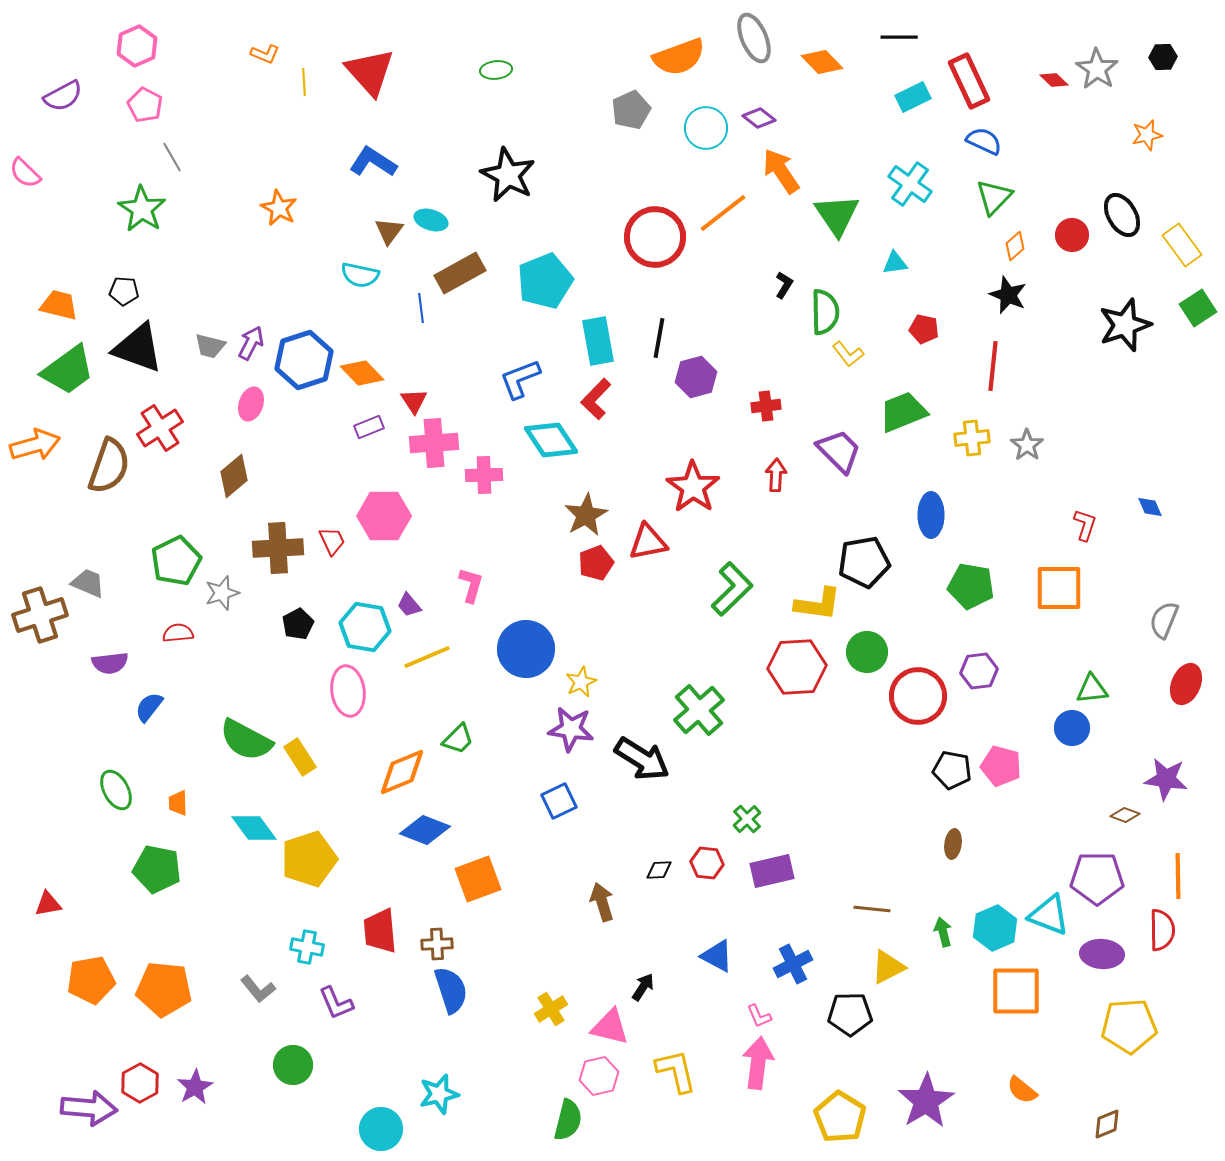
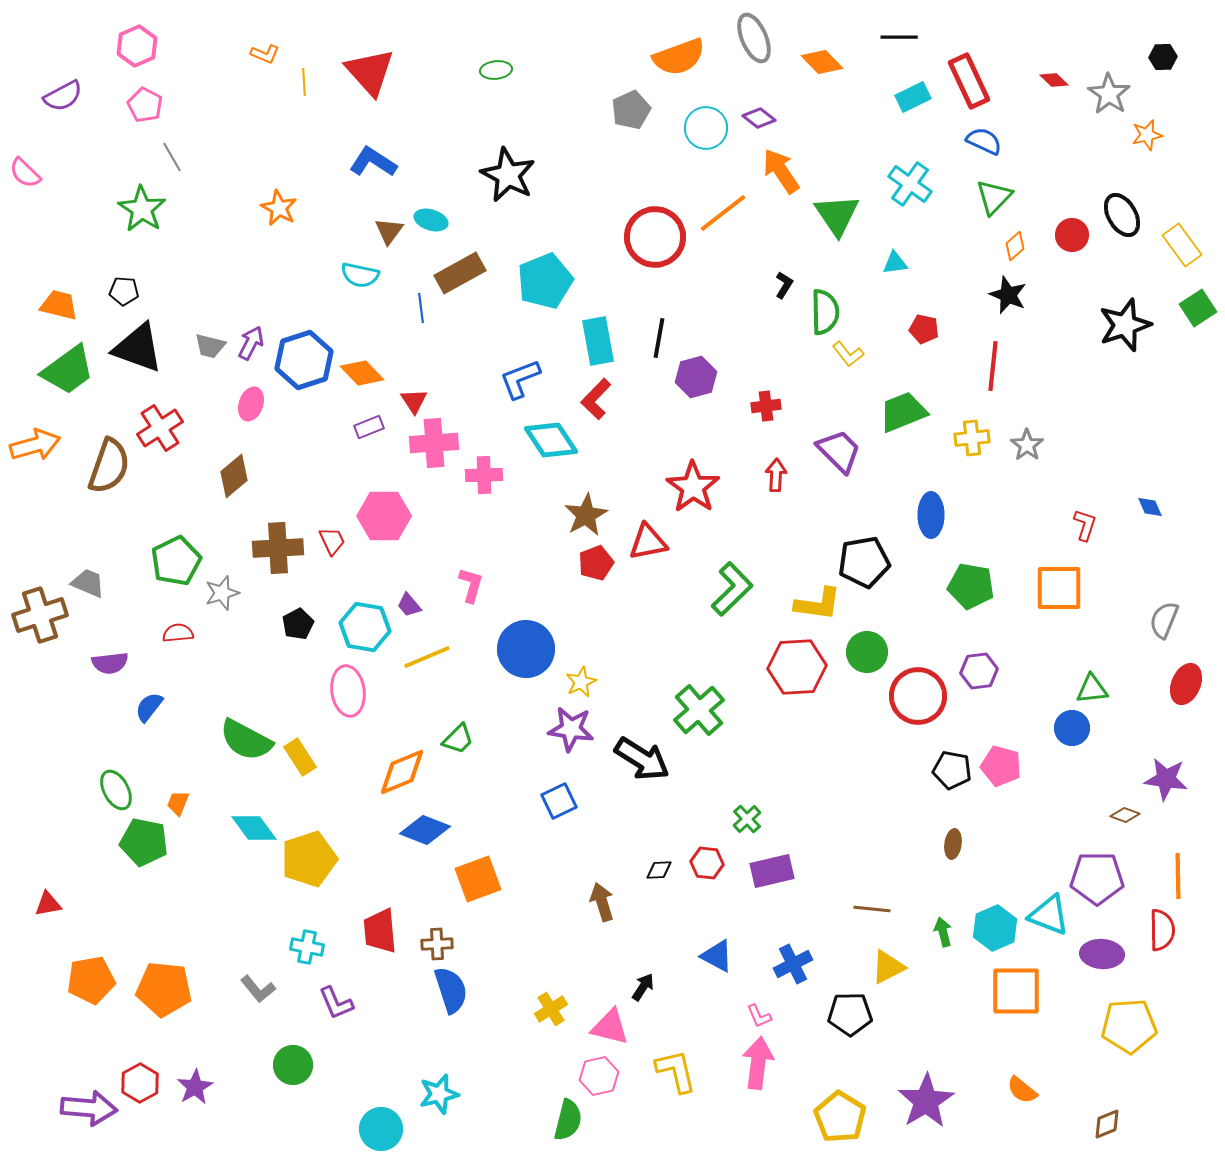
gray star at (1097, 69): moved 12 px right, 25 px down
orange trapezoid at (178, 803): rotated 24 degrees clockwise
green pentagon at (157, 869): moved 13 px left, 27 px up
